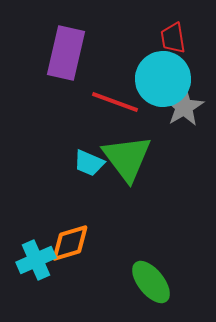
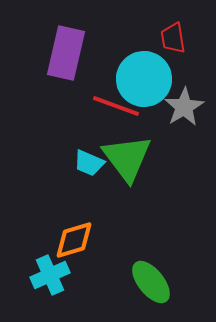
cyan circle: moved 19 px left
red line: moved 1 px right, 4 px down
orange diamond: moved 4 px right, 3 px up
cyan cross: moved 14 px right, 15 px down
